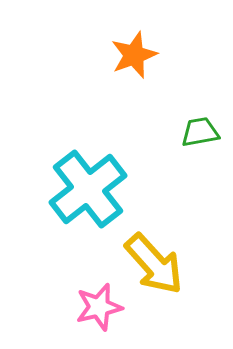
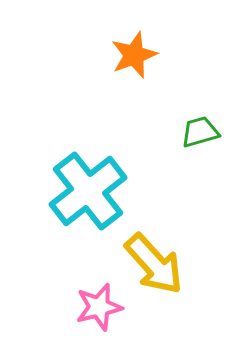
green trapezoid: rotated 6 degrees counterclockwise
cyan cross: moved 2 px down
